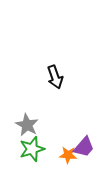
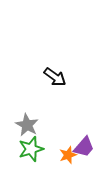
black arrow: rotated 35 degrees counterclockwise
green star: moved 1 px left
orange star: rotated 24 degrees counterclockwise
